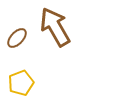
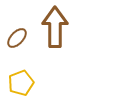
brown arrow: rotated 30 degrees clockwise
